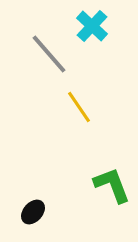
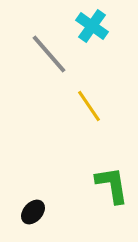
cyan cross: rotated 8 degrees counterclockwise
yellow line: moved 10 px right, 1 px up
green L-shape: rotated 12 degrees clockwise
